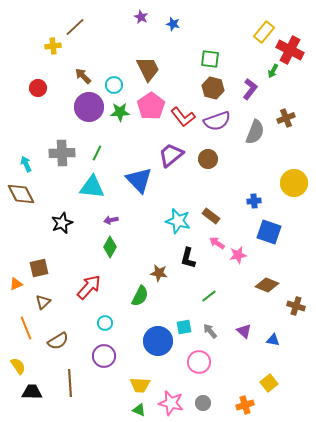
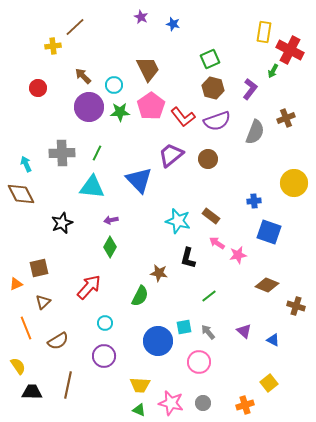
yellow rectangle at (264, 32): rotated 30 degrees counterclockwise
green square at (210, 59): rotated 30 degrees counterclockwise
gray arrow at (210, 331): moved 2 px left, 1 px down
blue triangle at (273, 340): rotated 16 degrees clockwise
brown line at (70, 383): moved 2 px left, 2 px down; rotated 16 degrees clockwise
